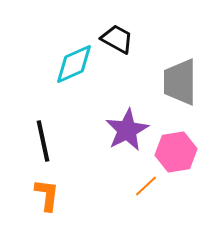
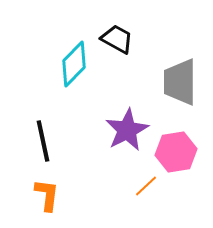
cyan diamond: rotated 21 degrees counterclockwise
